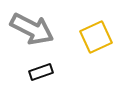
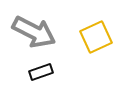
gray arrow: moved 2 px right, 3 px down
